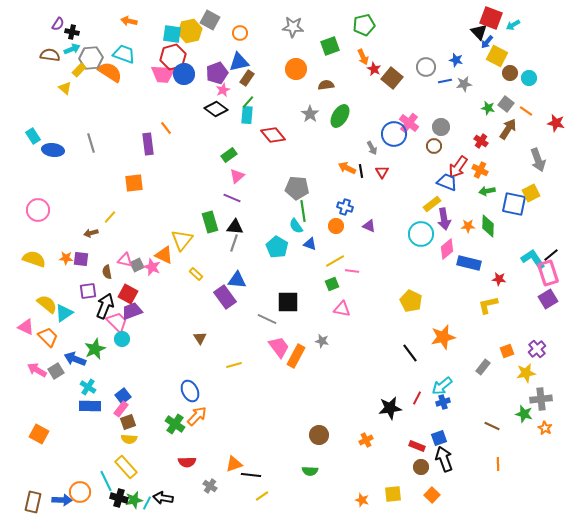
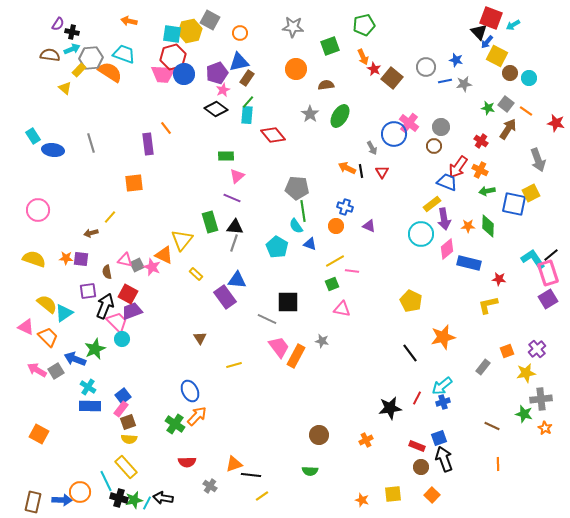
green rectangle at (229, 155): moved 3 px left, 1 px down; rotated 35 degrees clockwise
